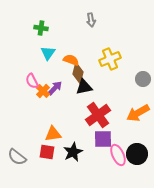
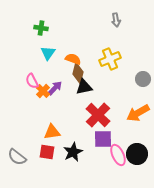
gray arrow: moved 25 px right
orange semicircle: moved 2 px right, 1 px up
red cross: rotated 10 degrees counterclockwise
orange triangle: moved 1 px left, 2 px up
